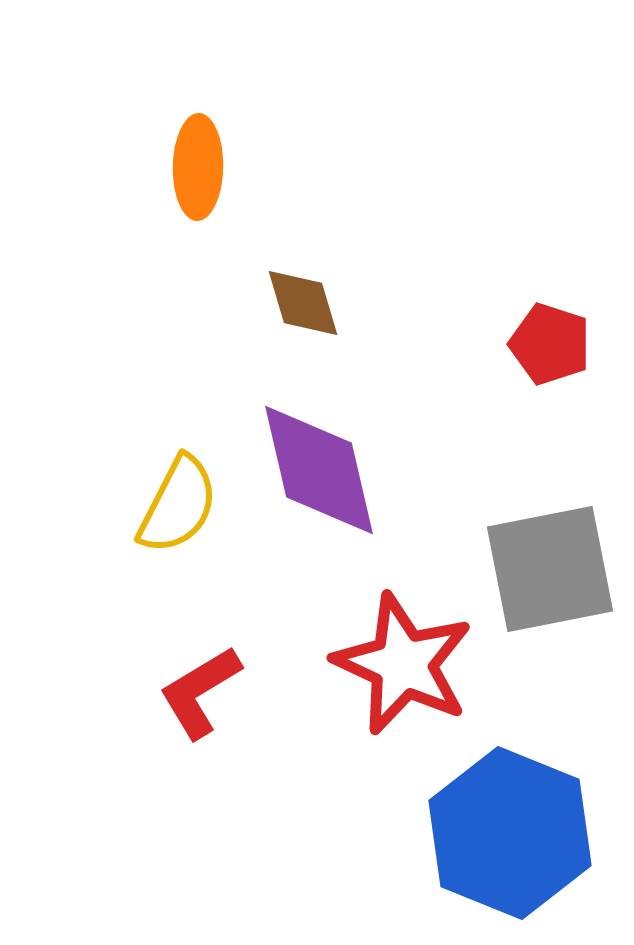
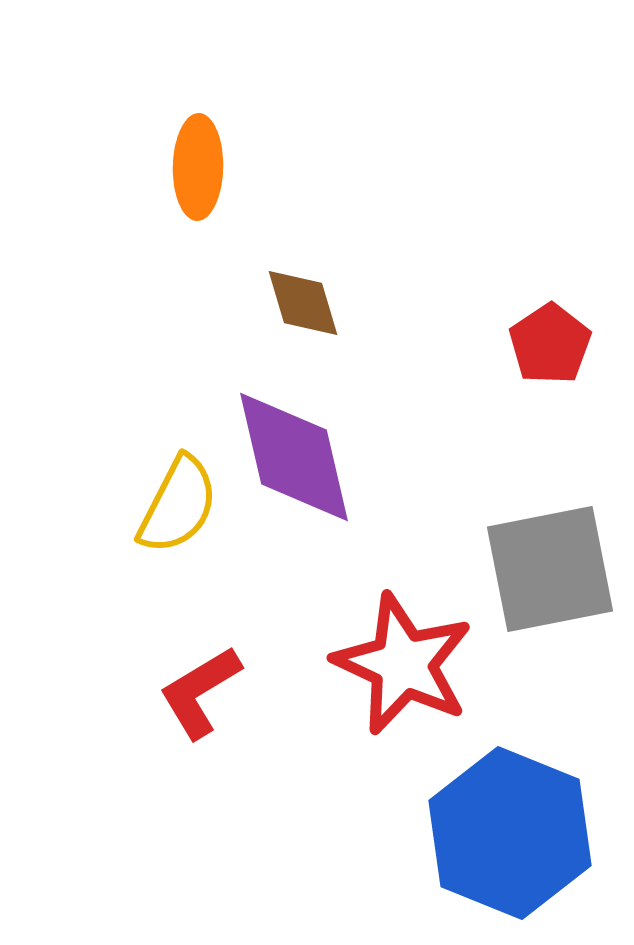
red pentagon: rotated 20 degrees clockwise
purple diamond: moved 25 px left, 13 px up
